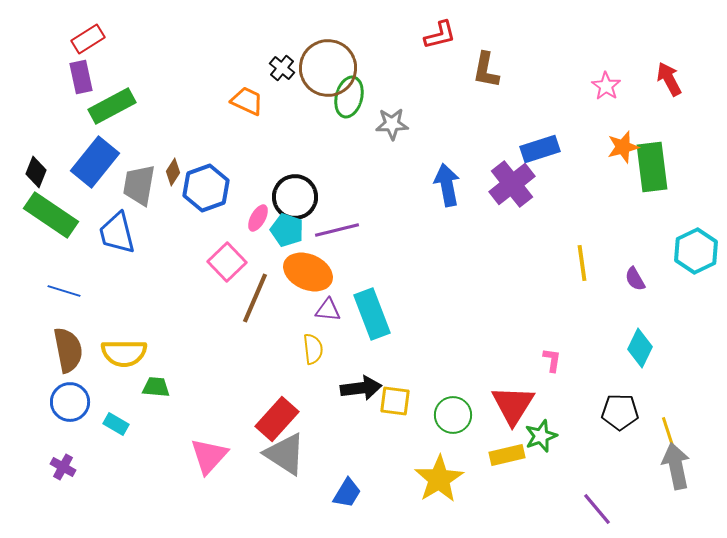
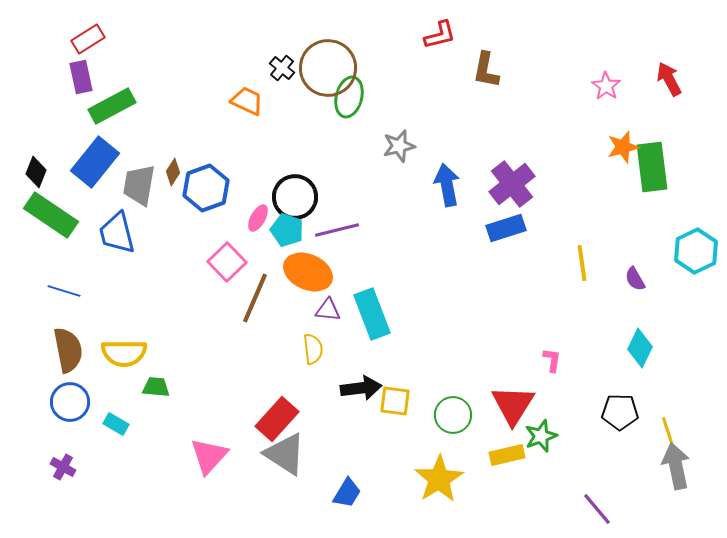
gray star at (392, 124): moved 7 px right, 22 px down; rotated 12 degrees counterclockwise
blue rectangle at (540, 149): moved 34 px left, 79 px down
